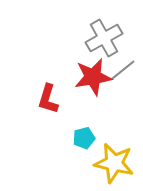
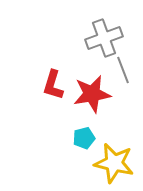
gray cross: rotated 9 degrees clockwise
gray line: rotated 72 degrees counterclockwise
red star: moved 1 px left, 17 px down
red L-shape: moved 5 px right, 14 px up
